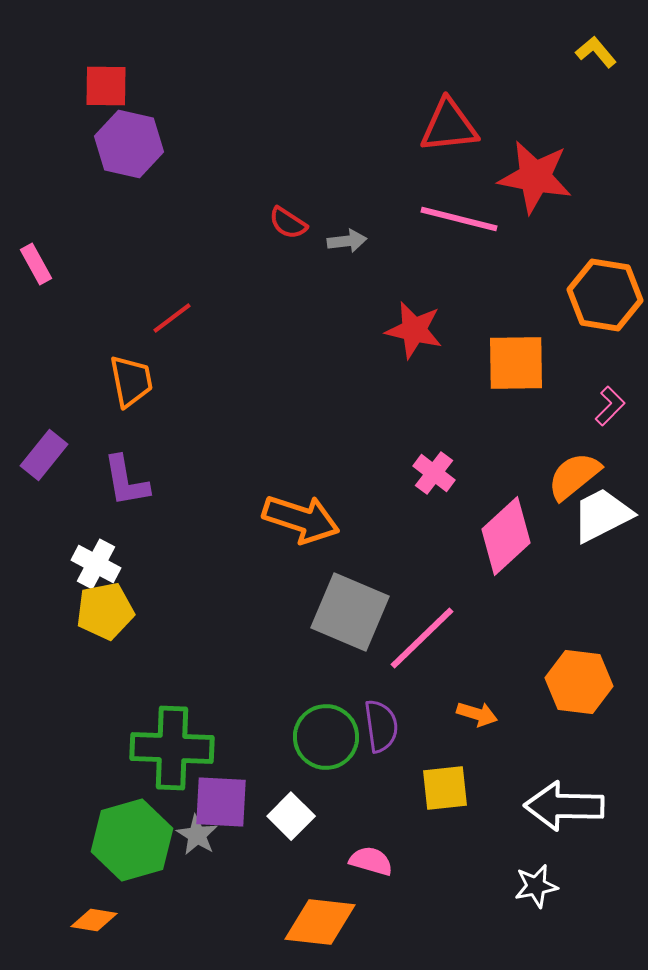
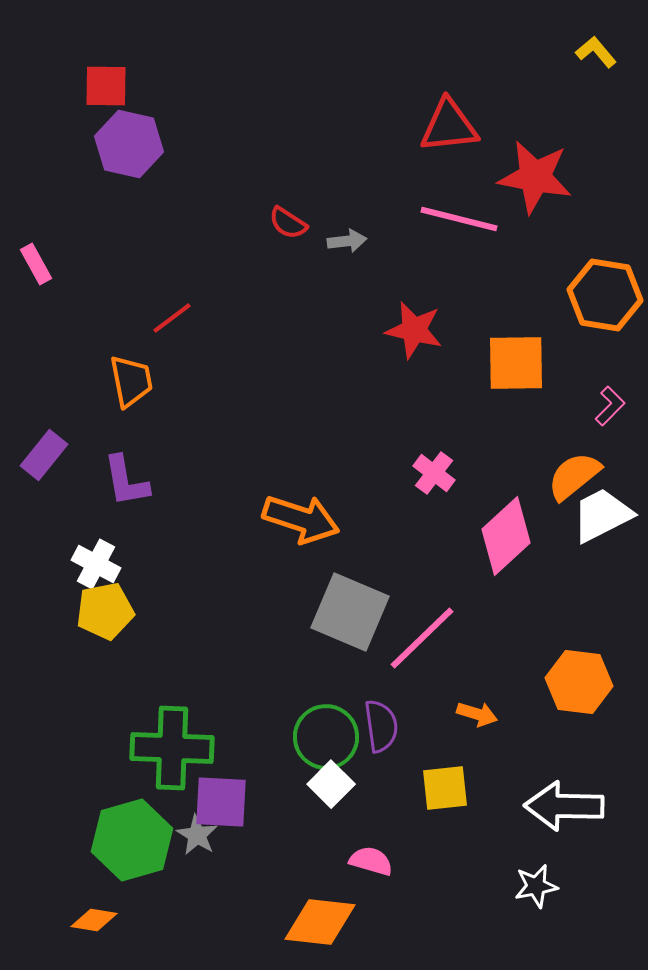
white square at (291, 816): moved 40 px right, 32 px up
